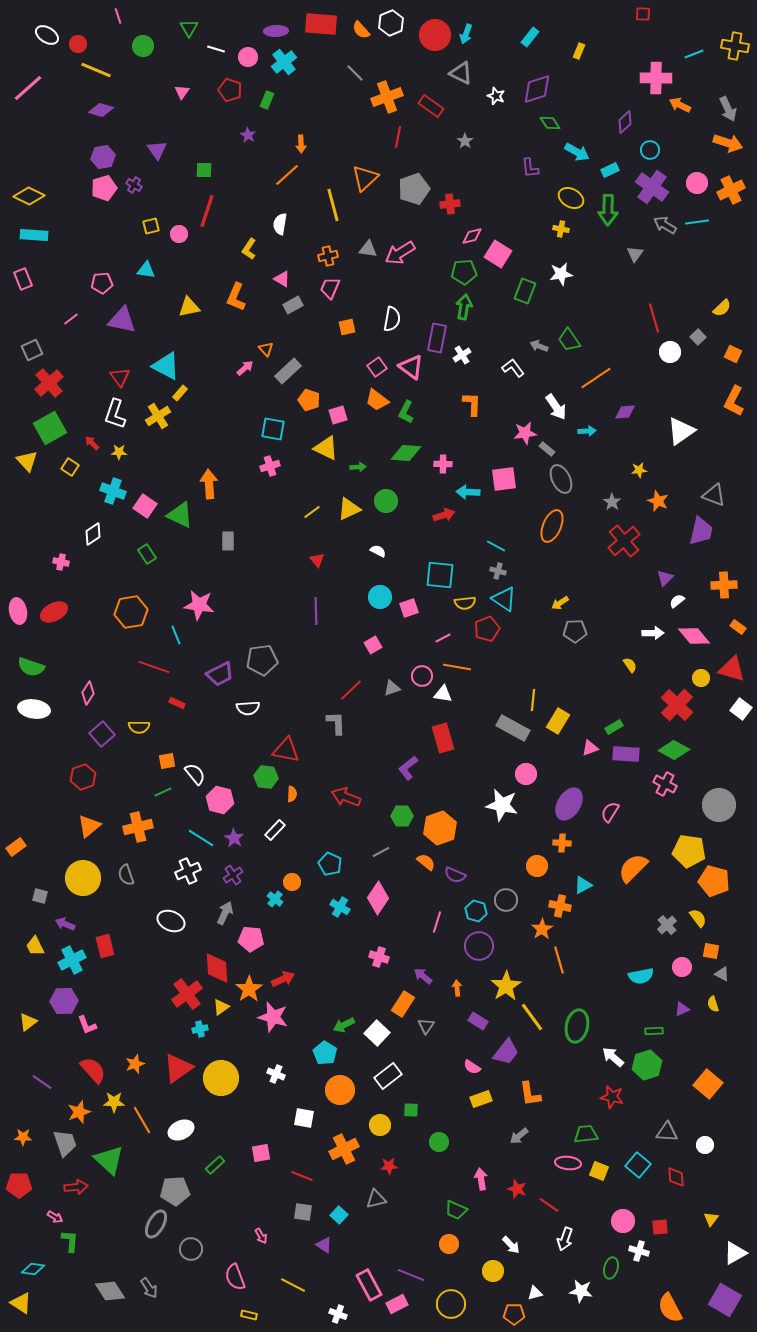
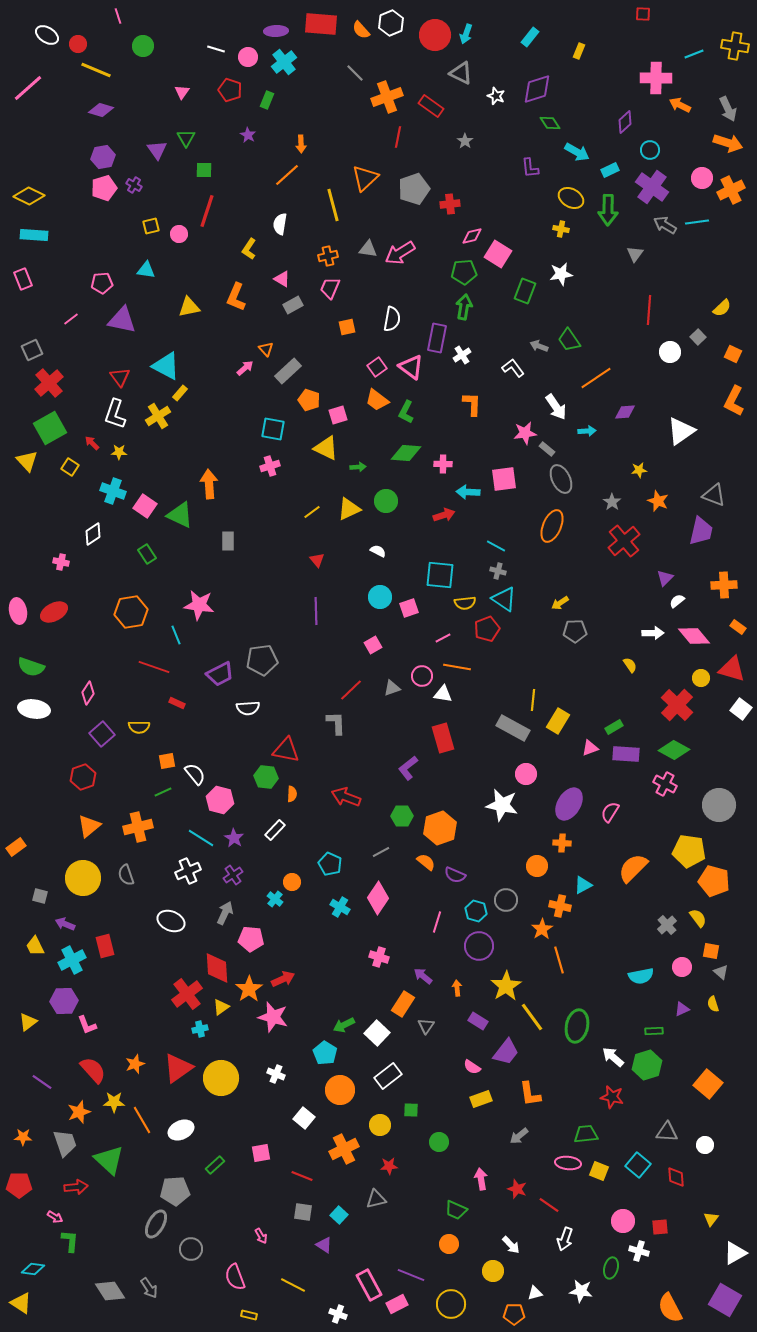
green triangle at (189, 28): moved 3 px left, 110 px down
pink circle at (697, 183): moved 5 px right, 5 px up
red line at (654, 318): moved 5 px left, 8 px up; rotated 20 degrees clockwise
gray triangle at (722, 974): moved 1 px left, 2 px up; rotated 14 degrees clockwise
white square at (304, 1118): rotated 30 degrees clockwise
